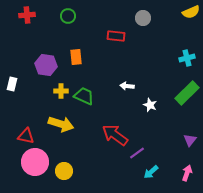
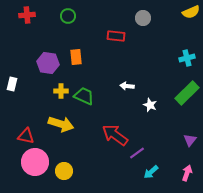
purple hexagon: moved 2 px right, 2 px up
